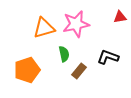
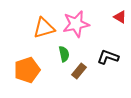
red triangle: rotated 40 degrees clockwise
